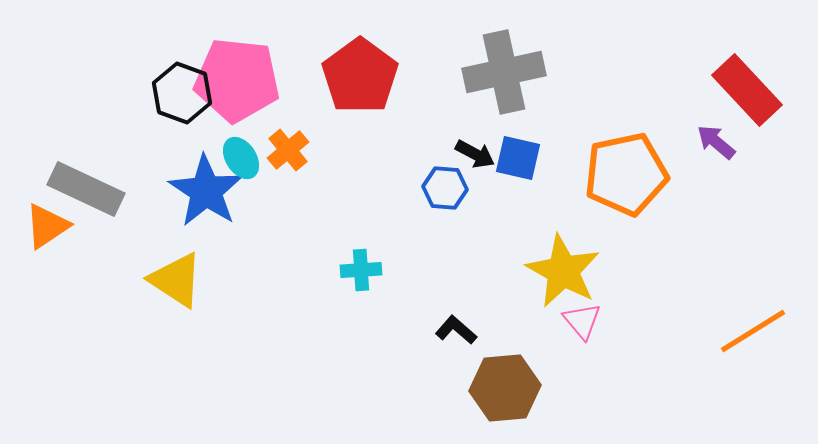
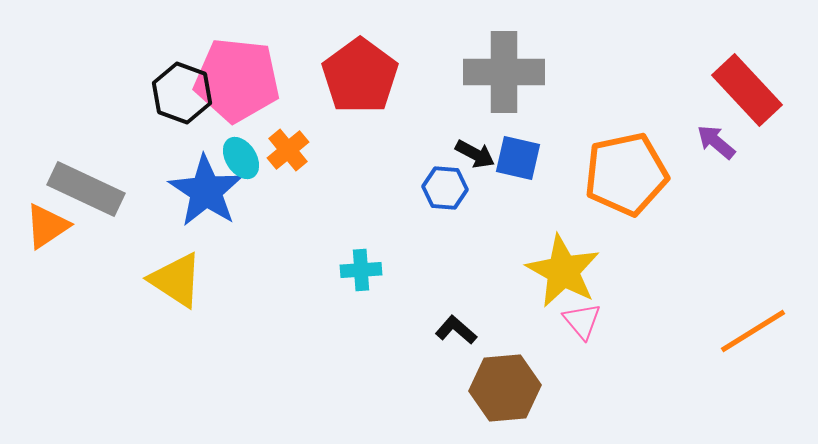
gray cross: rotated 12 degrees clockwise
